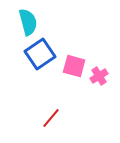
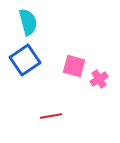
blue square: moved 15 px left, 6 px down
pink cross: moved 3 px down
red line: moved 2 px up; rotated 40 degrees clockwise
